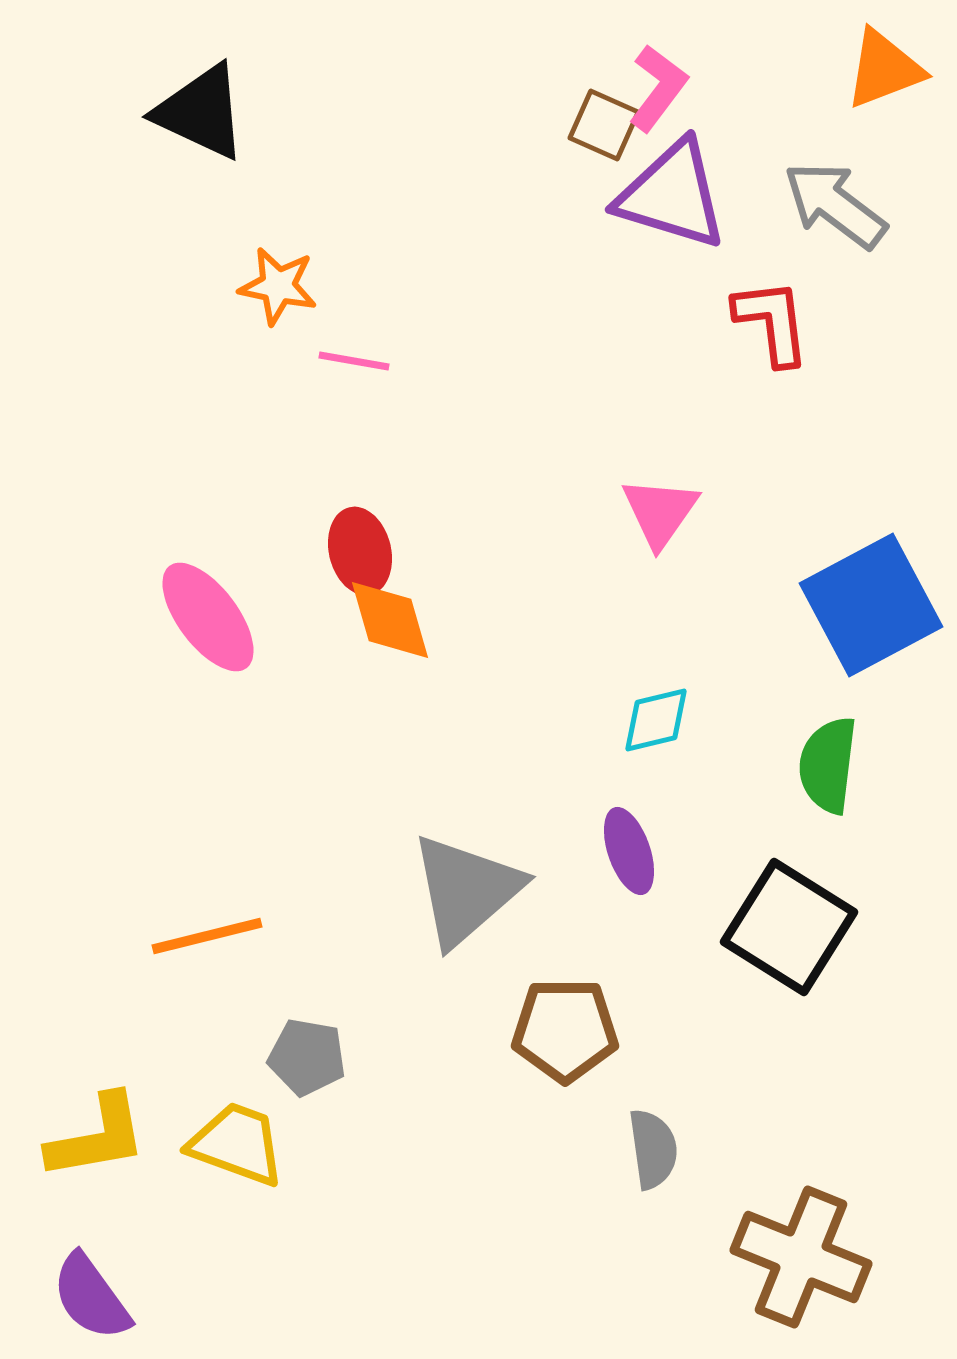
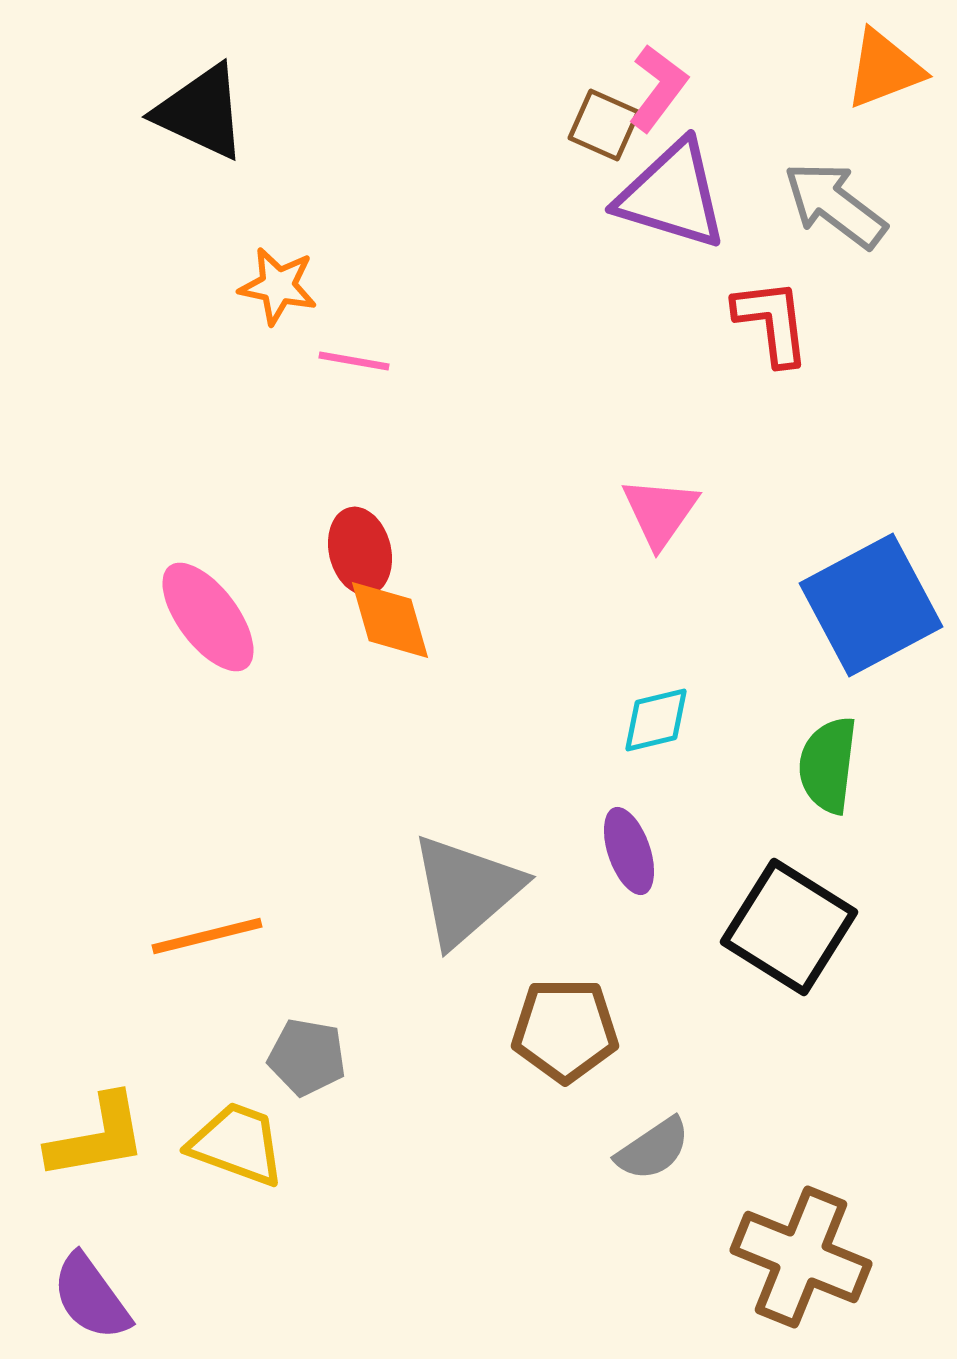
gray semicircle: rotated 64 degrees clockwise
